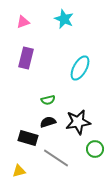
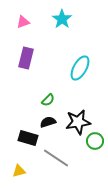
cyan star: moved 2 px left; rotated 12 degrees clockwise
green semicircle: rotated 32 degrees counterclockwise
green circle: moved 8 px up
